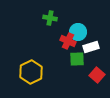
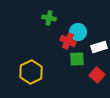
green cross: moved 1 px left
white rectangle: moved 8 px right
